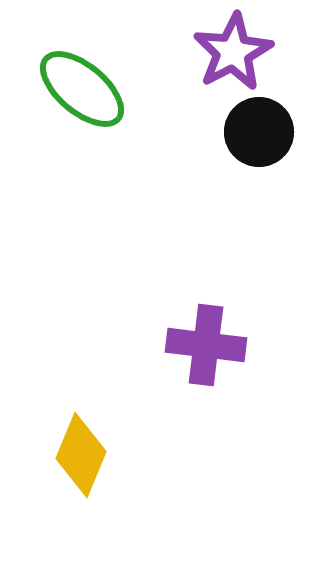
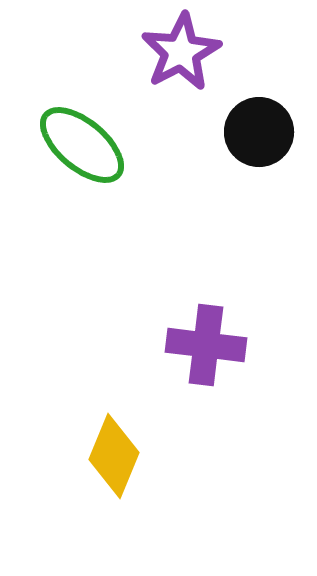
purple star: moved 52 px left
green ellipse: moved 56 px down
yellow diamond: moved 33 px right, 1 px down
